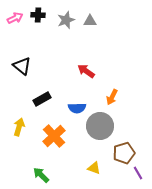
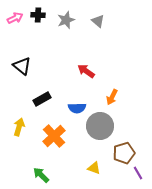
gray triangle: moved 8 px right; rotated 40 degrees clockwise
